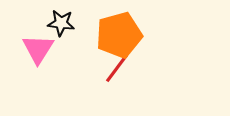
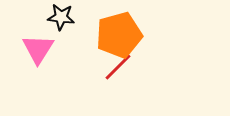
black star: moved 6 px up
red line: moved 1 px right, 1 px up; rotated 8 degrees clockwise
